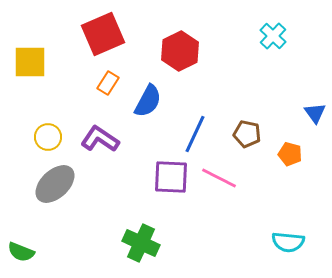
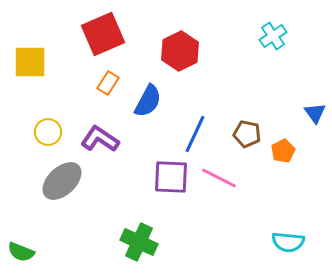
cyan cross: rotated 12 degrees clockwise
yellow circle: moved 5 px up
orange pentagon: moved 7 px left, 3 px up; rotated 30 degrees clockwise
gray ellipse: moved 7 px right, 3 px up
green cross: moved 2 px left, 1 px up
